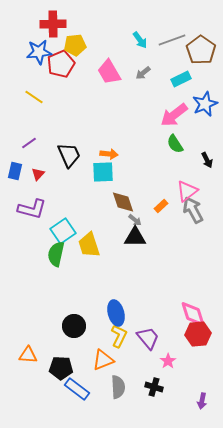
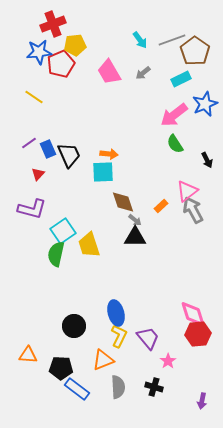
red cross at (53, 24): rotated 20 degrees counterclockwise
brown pentagon at (201, 50): moved 6 px left, 1 px down
blue rectangle at (15, 171): moved 33 px right, 22 px up; rotated 36 degrees counterclockwise
